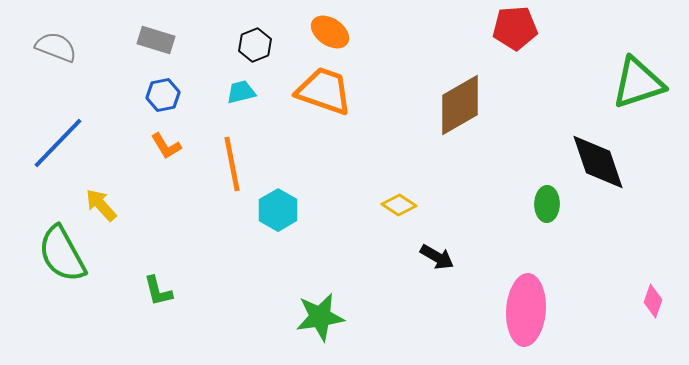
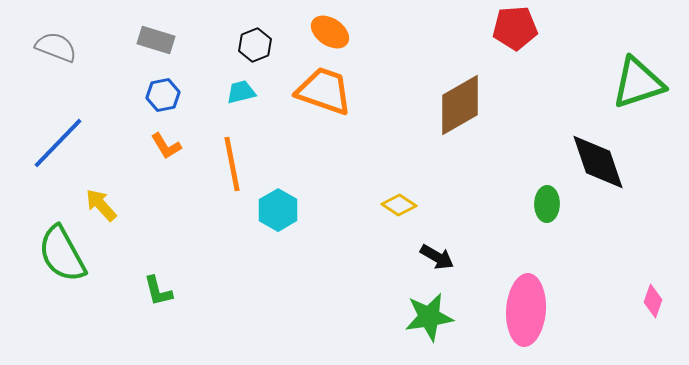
green star: moved 109 px right
